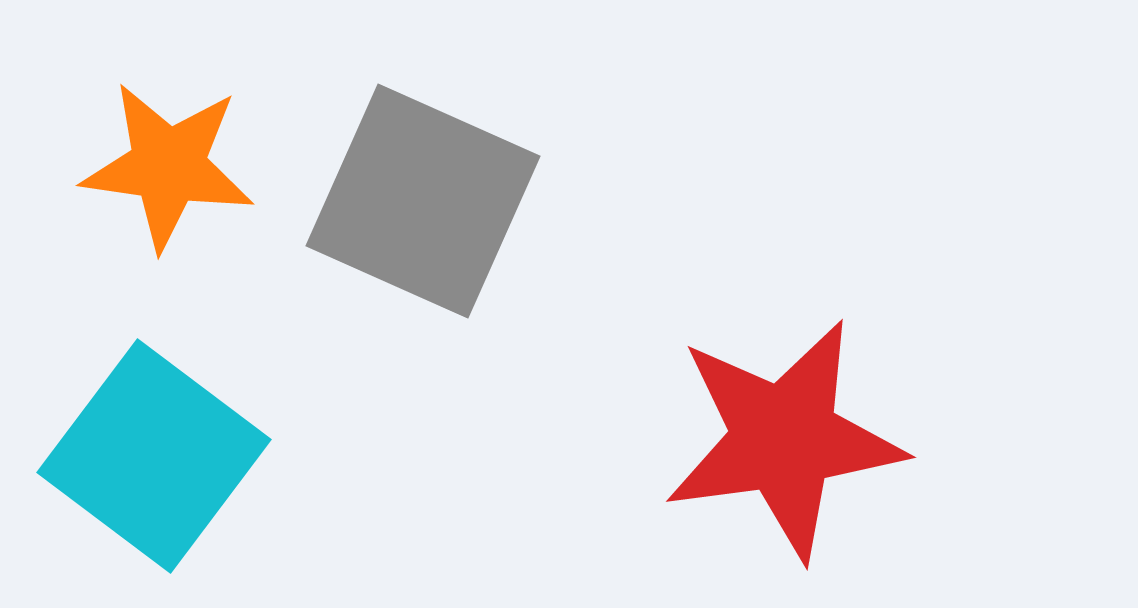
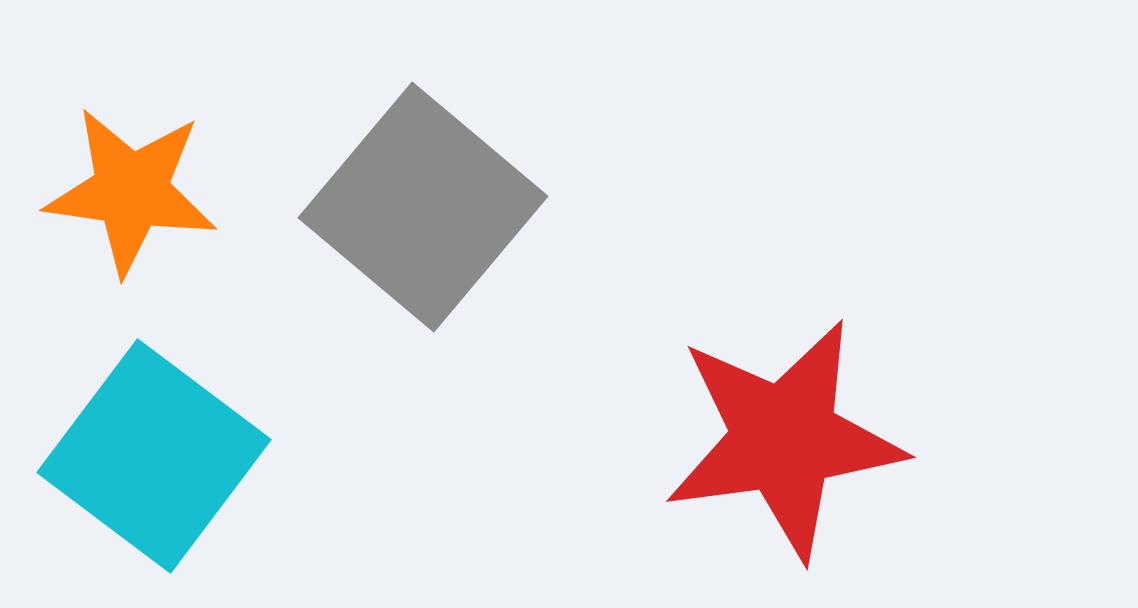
orange star: moved 37 px left, 25 px down
gray square: moved 6 px down; rotated 16 degrees clockwise
